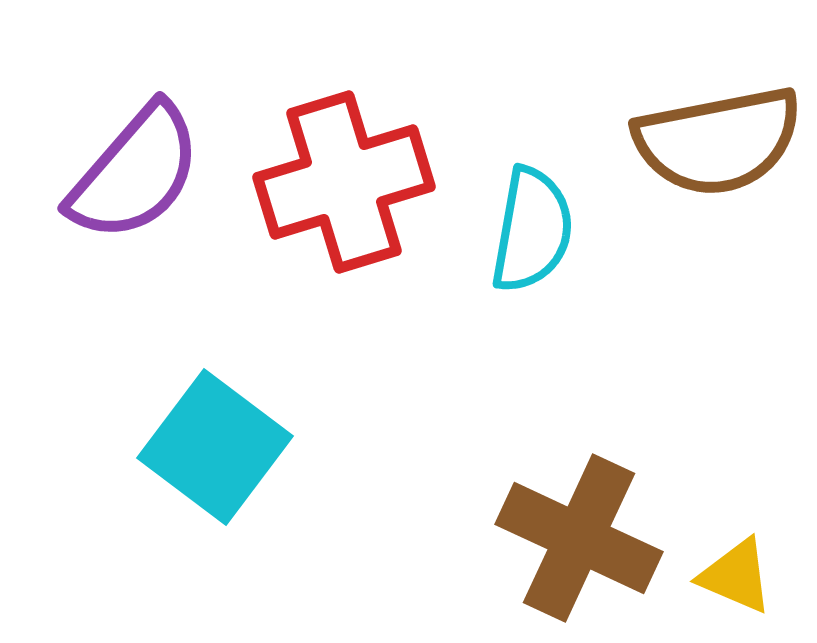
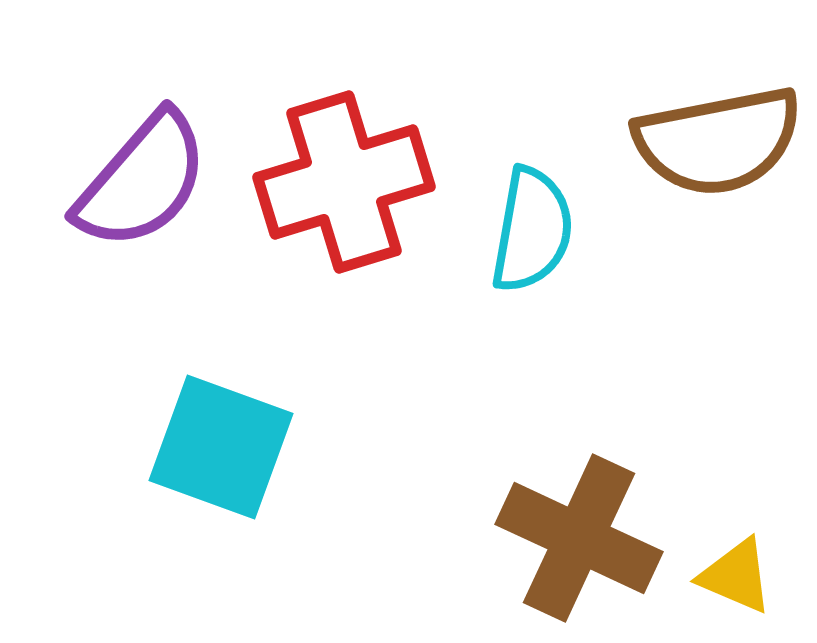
purple semicircle: moved 7 px right, 8 px down
cyan square: moved 6 px right; rotated 17 degrees counterclockwise
